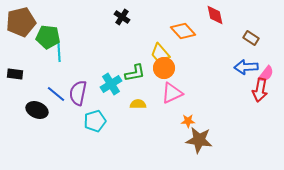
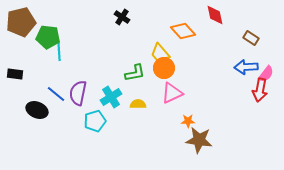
cyan line: moved 1 px up
cyan cross: moved 13 px down
